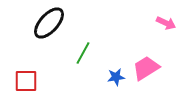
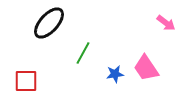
pink arrow: rotated 12 degrees clockwise
pink trapezoid: rotated 92 degrees counterclockwise
blue star: moved 1 px left, 3 px up
